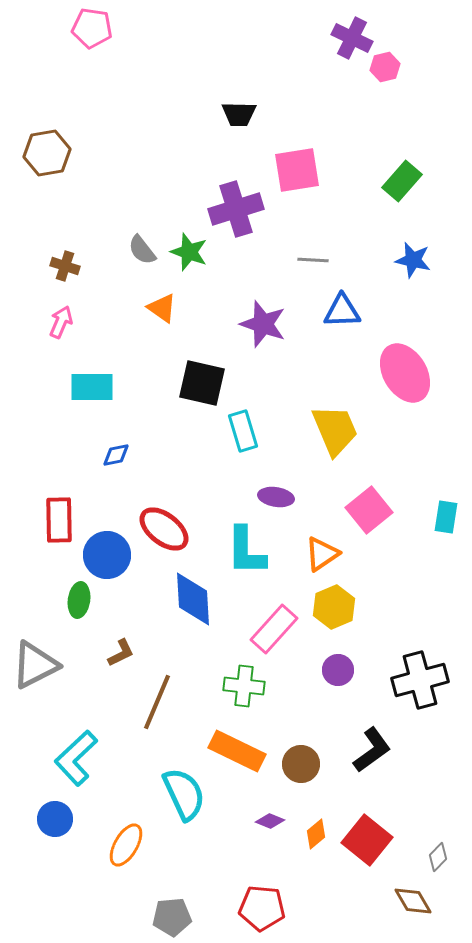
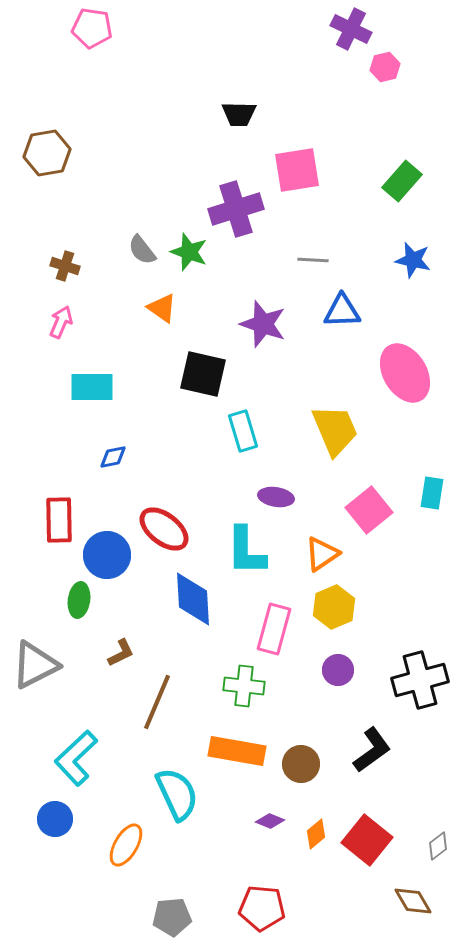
purple cross at (352, 38): moved 1 px left, 9 px up
black square at (202, 383): moved 1 px right, 9 px up
blue diamond at (116, 455): moved 3 px left, 2 px down
cyan rectangle at (446, 517): moved 14 px left, 24 px up
pink rectangle at (274, 629): rotated 27 degrees counterclockwise
orange rectangle at (237, 751): rotated 16 degrees counterclockwise
cyan semicircle at (184, 794): moved 7 px left
gray diamond at (438, 857): moved 11 px up; rotated 8 degrees clockwise
